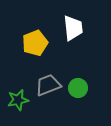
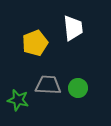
gray trapezoid: rotated 24 degrees clockwise
green star: rotated 25 degrees clockwise
